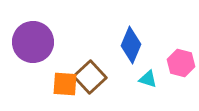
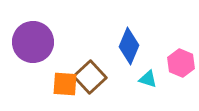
blue diamond: moved 2 px left, 1 px down
pink hexagon: rotated 8 degrees clockwise
